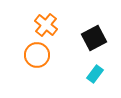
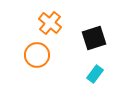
orange cross: moved 4 px right, 2 px up
black square: rotated 10 degrees clockwise
